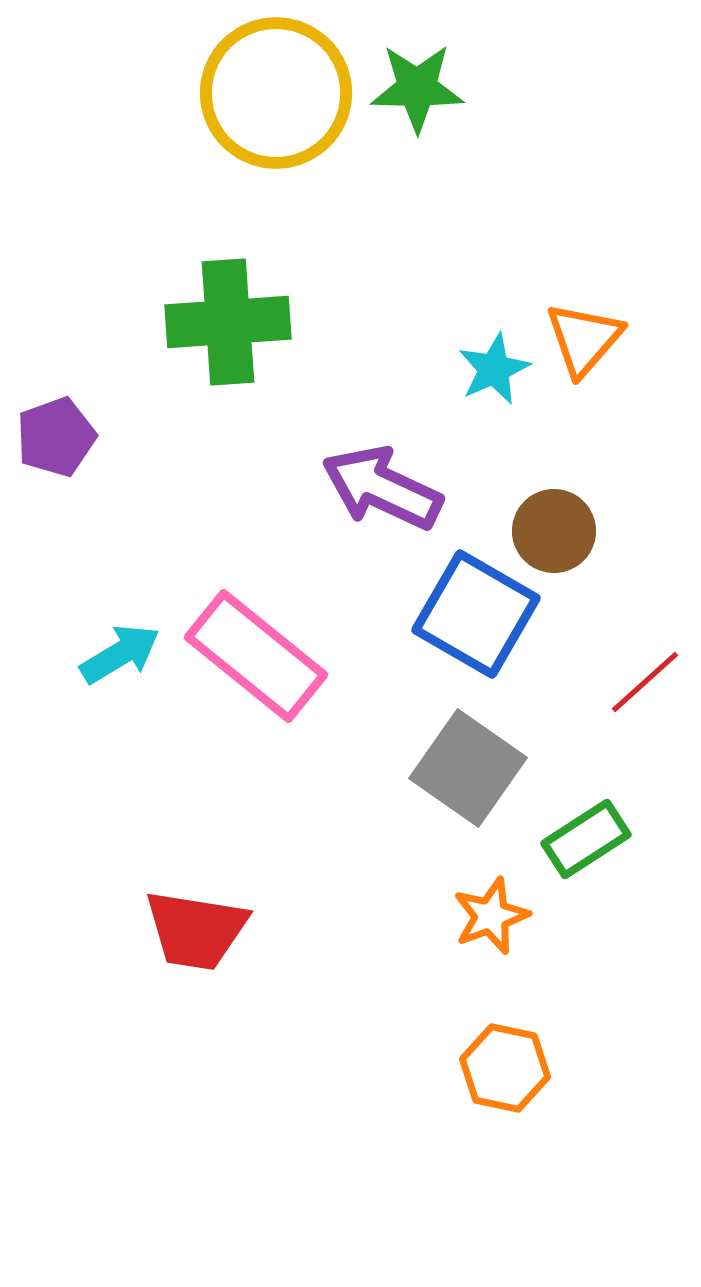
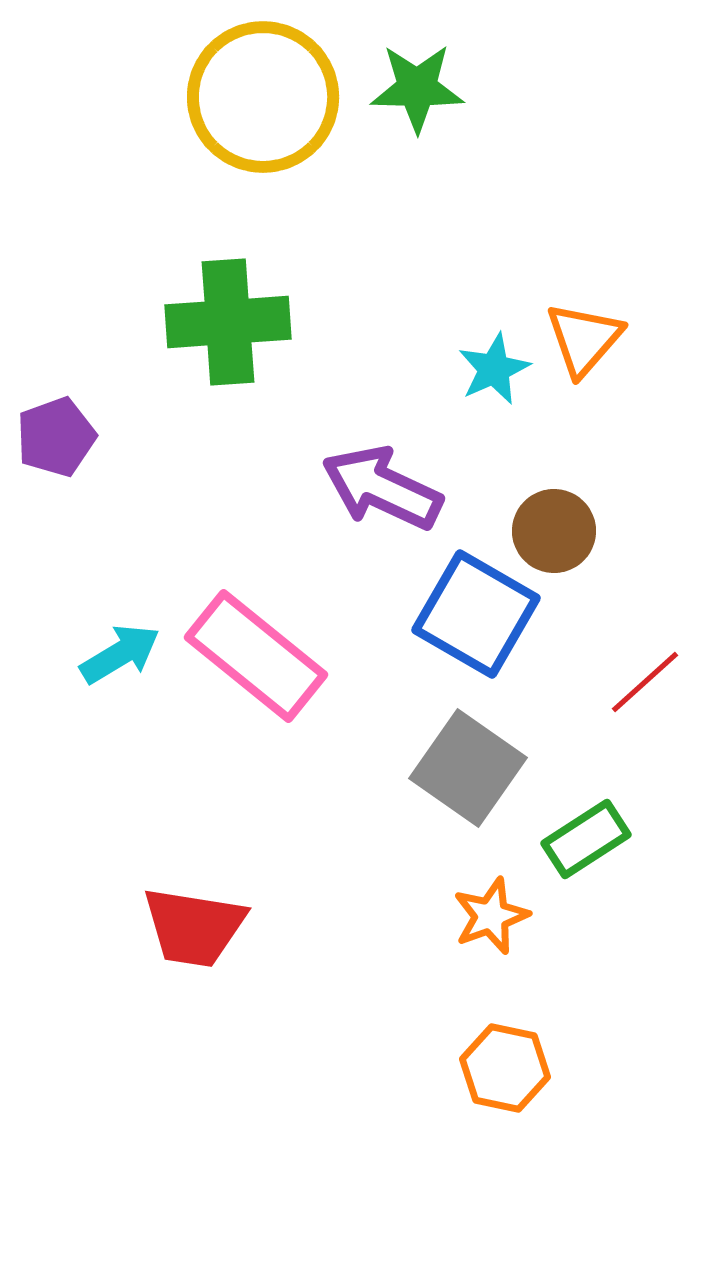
yellow circle: moved 13 px left, 4 px down
red trapezoid: moved 2 px left, 3 px up
